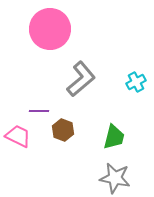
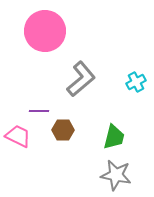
pink circle: moved 5 px left, 2 px down
brown hexagon: rotated 20 degrees counterclockwise
gray star: moved 1 px right, 3 px up
